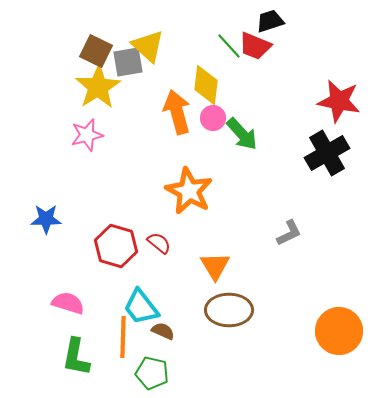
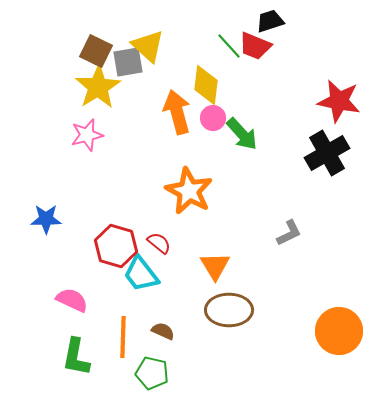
pink semicircle: moved 4 px right, 3 px up; rotated 8 degrees clockwise
cyan trapezoid: moved 33 px up
